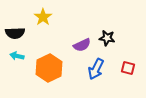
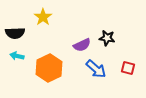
blue arrow: rotated 75 degrees counterclockwise
